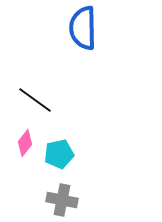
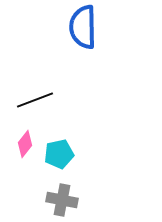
blue semicircle: moved 1 px up
black line: rotated 57 degrees counterclockwise
pink diamond: moved 1 px down
